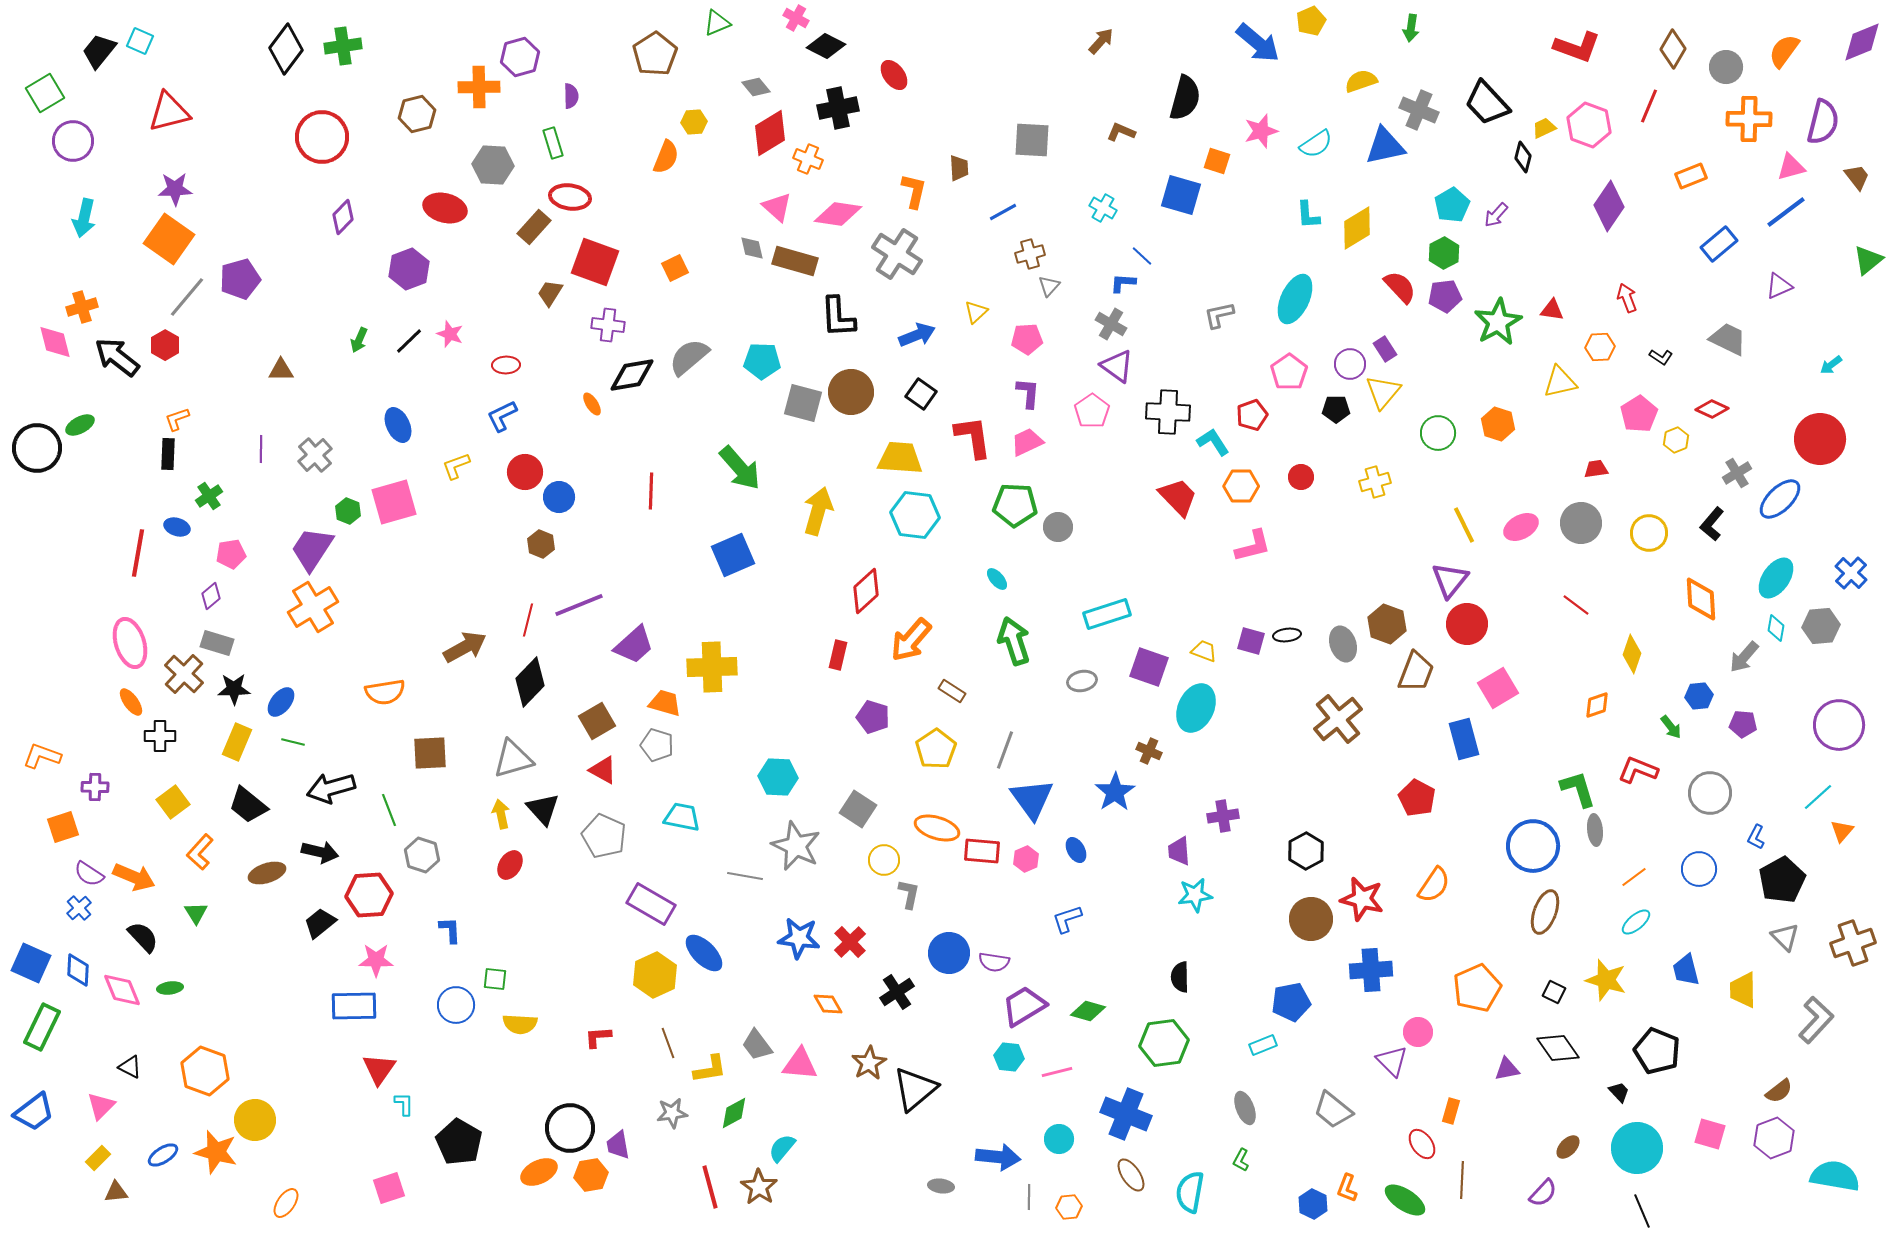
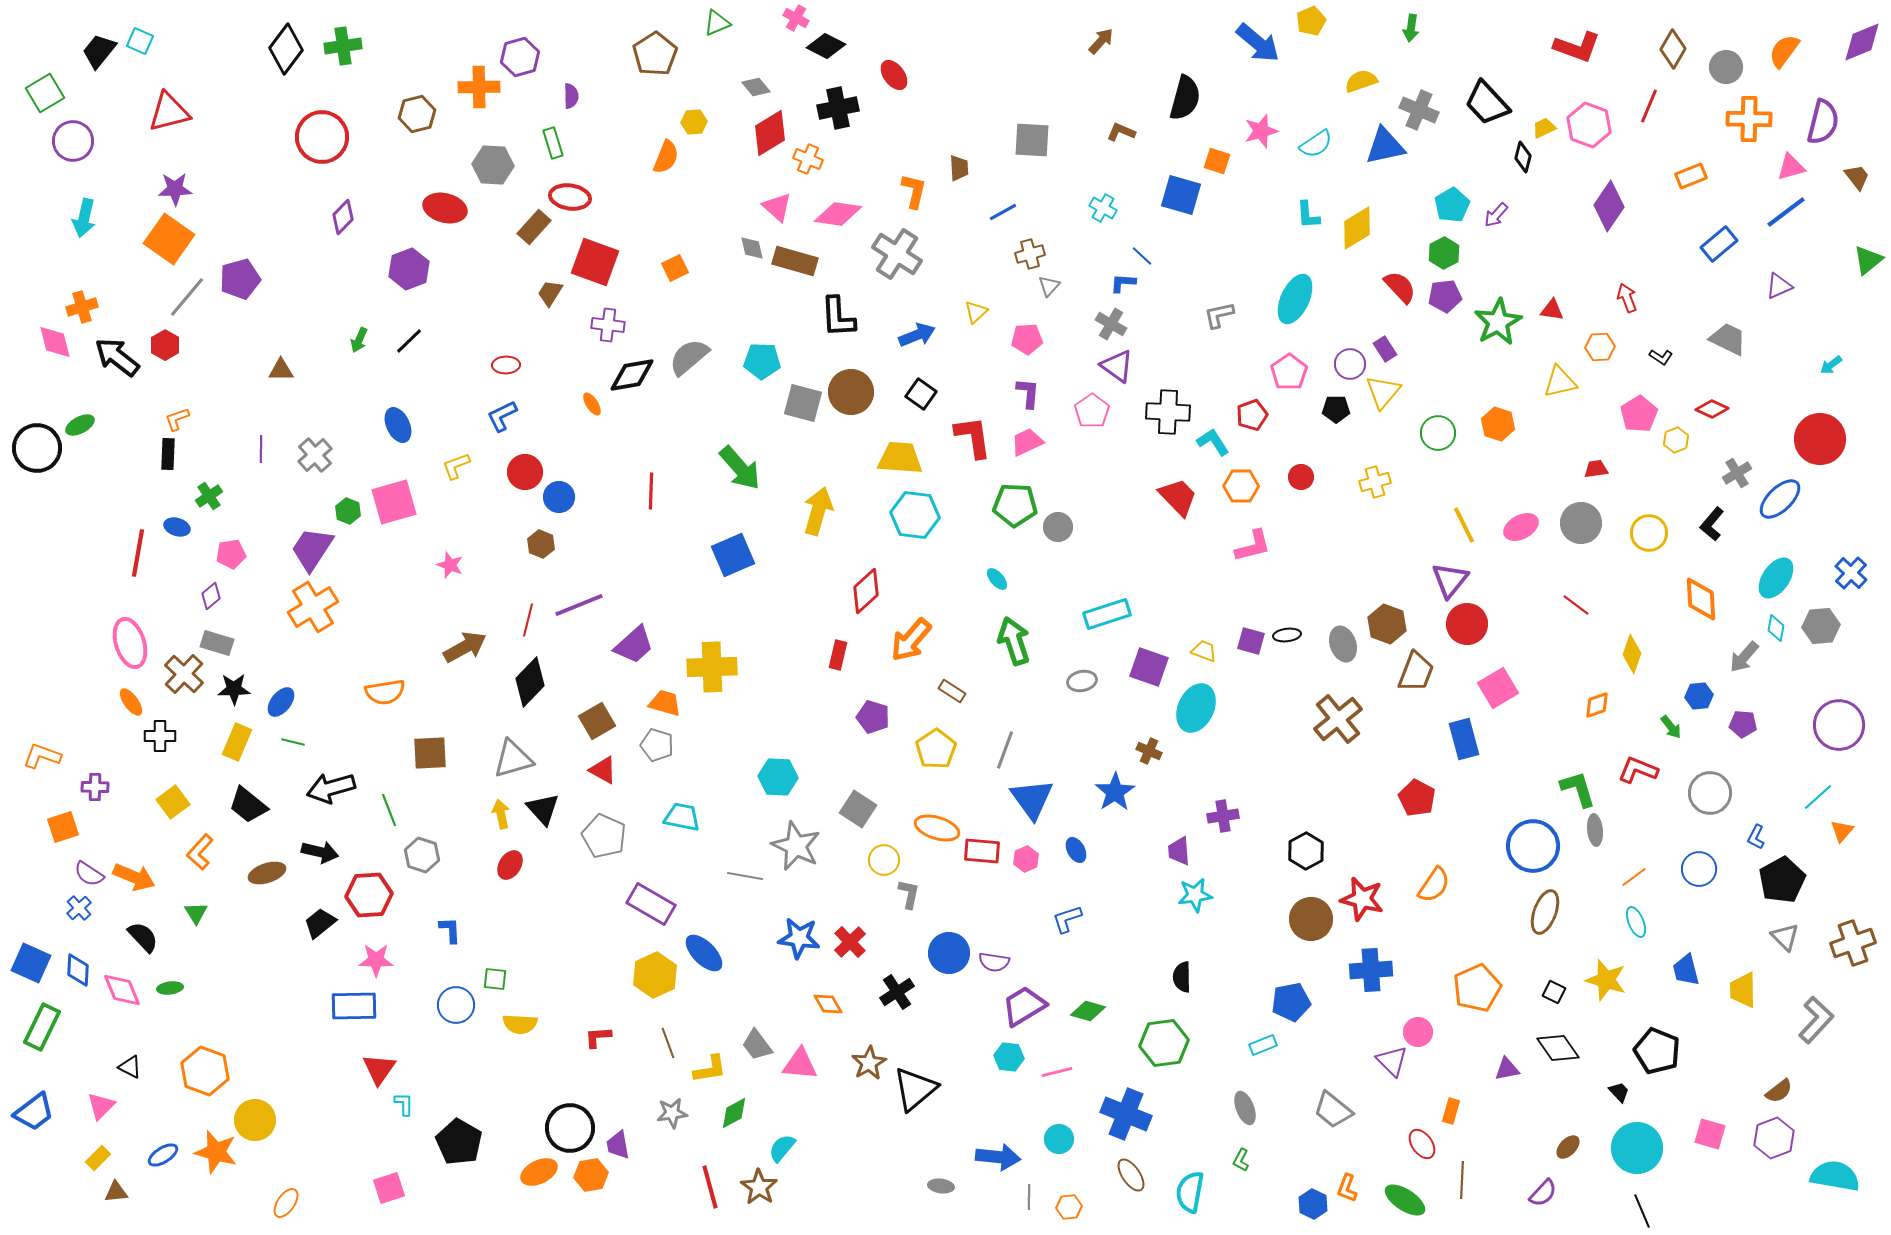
pink star at (450, 334): moved 231 px down
cyan ellipse at (1636, 922): rotated 72 degrees counterclockwise
black semicircle at (1180, 977): moved 2 px right
